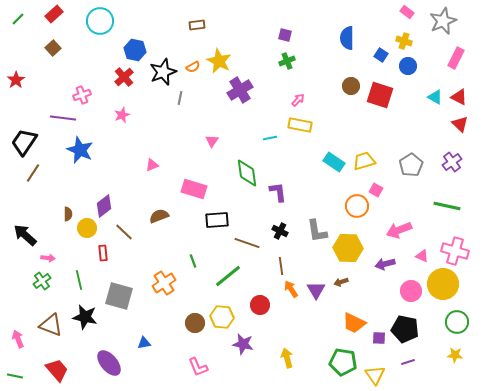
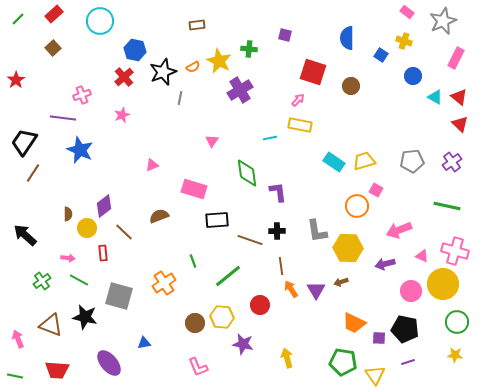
green cross at (287, 61): moved 38 px left, 12 px up; rotated 28 degrees clockwise
blue circle at (408, 66): moved 5 px right, 10 px down
red square at (380, 95): moved 67 px left, 23 px up
red triangle at (459, 97): rotated 12 degrees clockwise
gray pentagon at (411, 165): moved 1 px right, 4 px up; rotated 25 degrees clockwise
black cross at (280, 231): moved 3 px left; rotated 28 degrees counterclockwise
brown line at (247, 243): moved 3 px right, 3 px up
pink arrow at (48, 258): moved 20 px right
green line at (79, 280): rotated 48 degrees counterclockwise
red trapezoid at (57, 370): rotated 135 degrees clockwise
